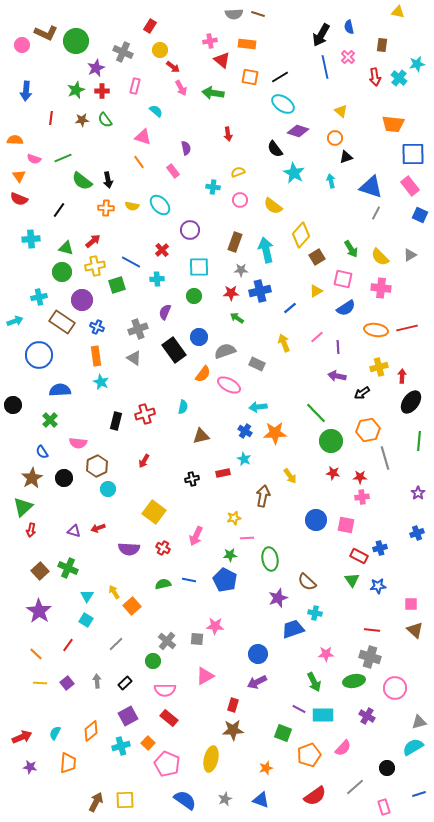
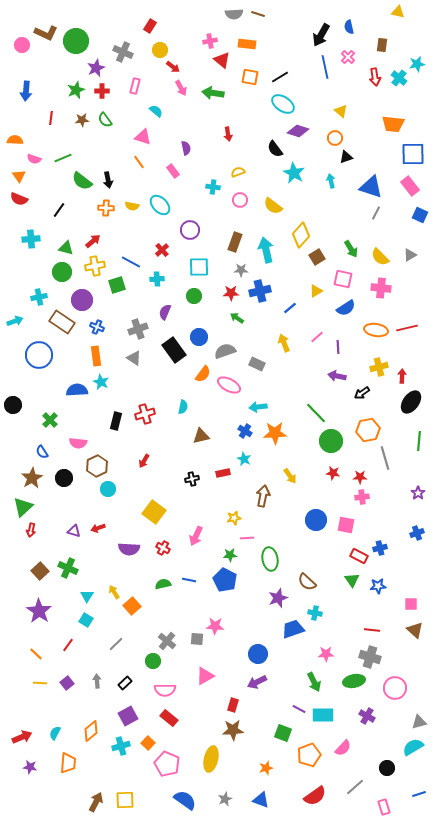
blue semicircle at (60, 390): moved 17 px right
